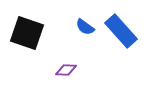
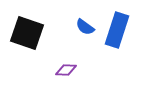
blue rectangle: moved 4 px left, 1 px up; rotated 60 degrees clockwise
